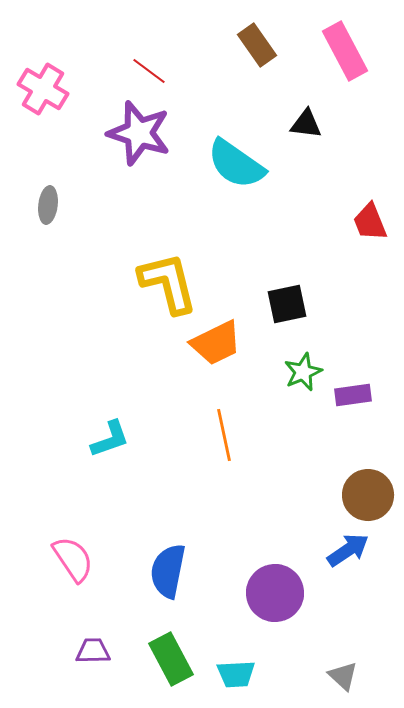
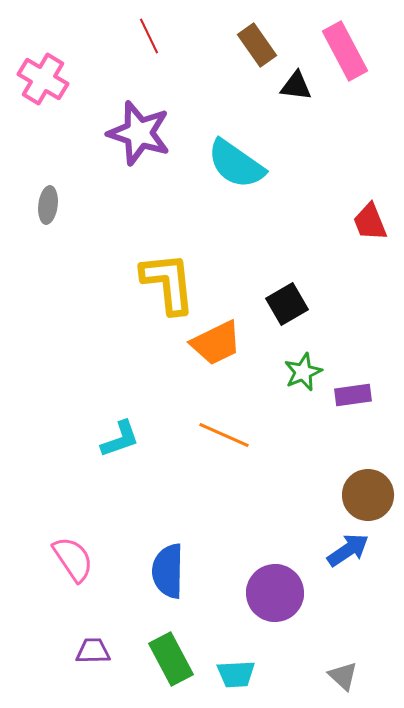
red line: moved 35 px up; rotated 27 degrees clockwise
pink cross: moved 10 px up
black triangle: moved 10 px left, 38 px up
yellow L-shape: rotated 8 degrees clockwise
black square: rotated 18 degrees counterclockwise
orange line: rotated 54 degrees counterclockwise
cyan L-shape: moved 10 px right
blue semicircle: rotated 10 degrees counterclockwise
